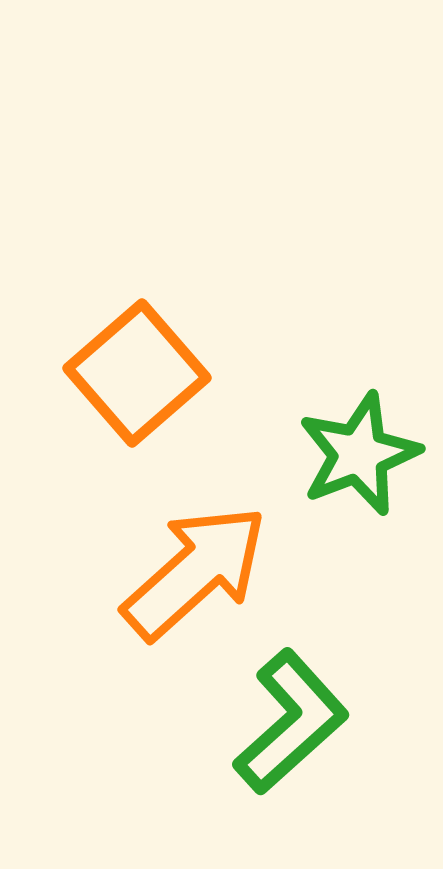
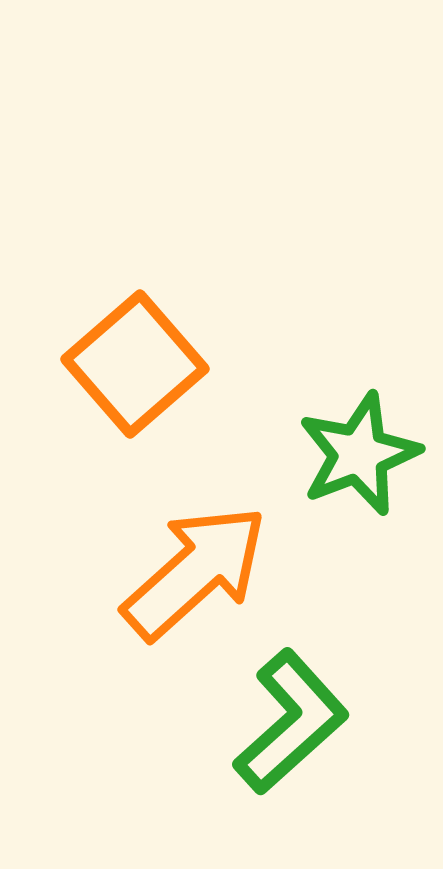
orange square: moved 2 px left, 9 px up
